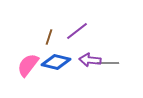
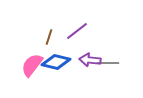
pink semicircle: moved 4 px right
